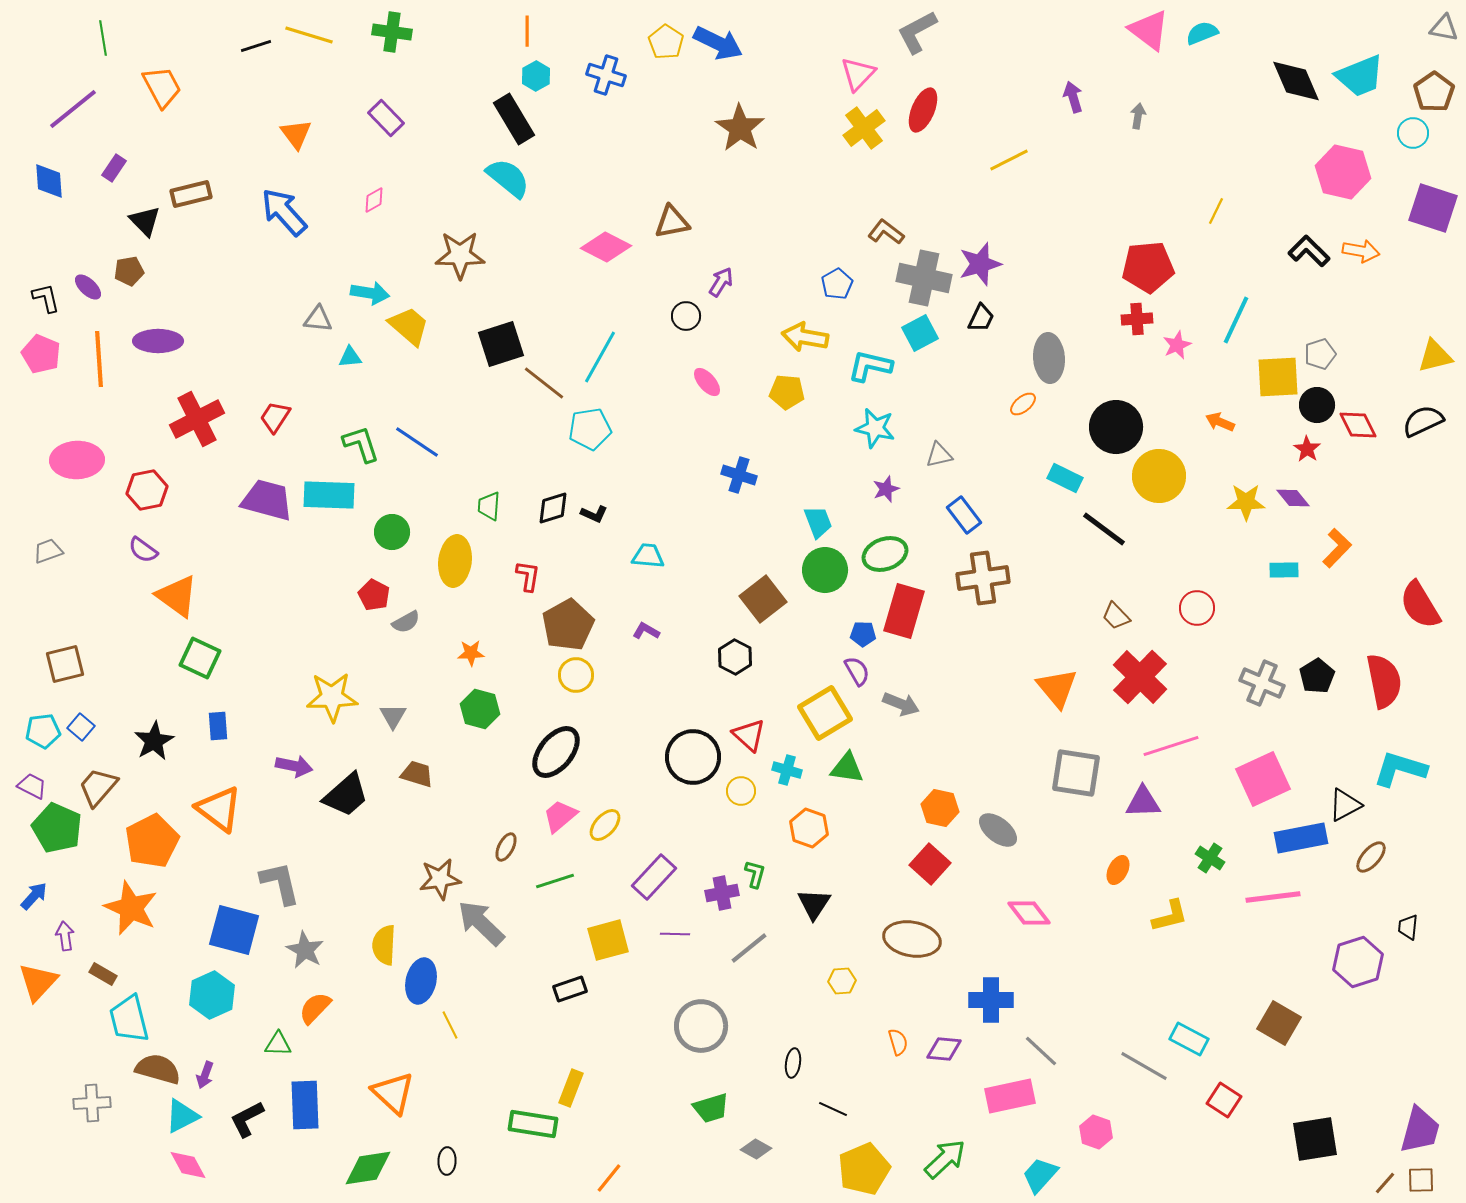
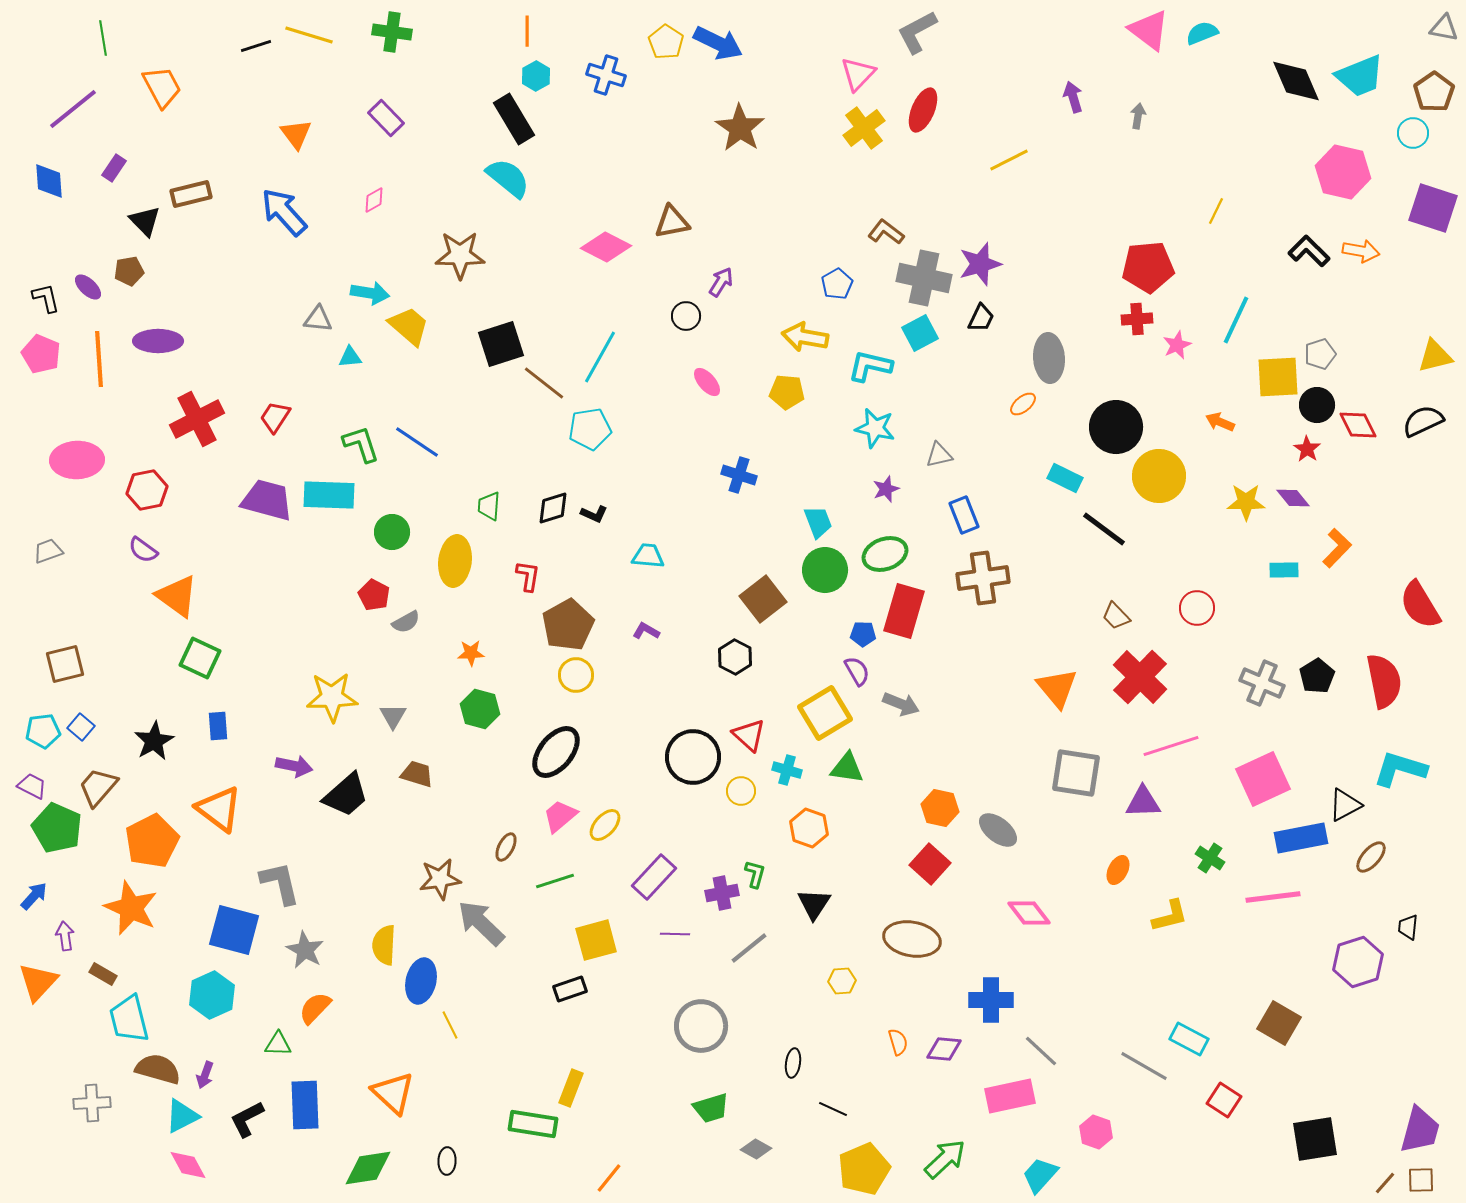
blue rectangle at (964, 515): rotated 15 degrees clockwise
yellow square at (608, 940): moved 12 px left
